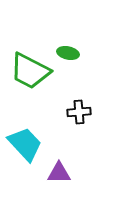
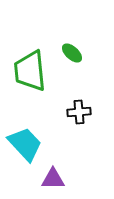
green ellipse: moved 4 px right; rotated 30 degrees clockwise
green trapezoid: rotated 57 degrees clockwise
purple triangle: moved 6 px left, 6 px down
